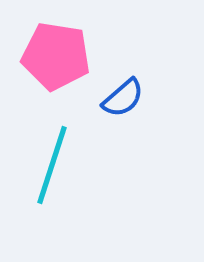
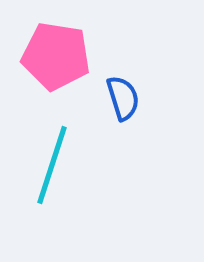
blue semicircle: rotated 66 degrees counterclockwise
